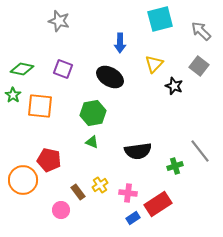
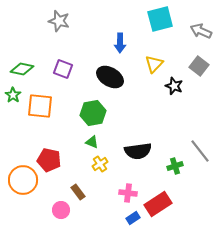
gray arrow: rotated 20 degrees counterclockwise
yellow cross: moved 21 px up
